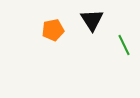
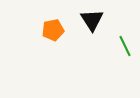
green line: moved 1 px right, 1 px down
